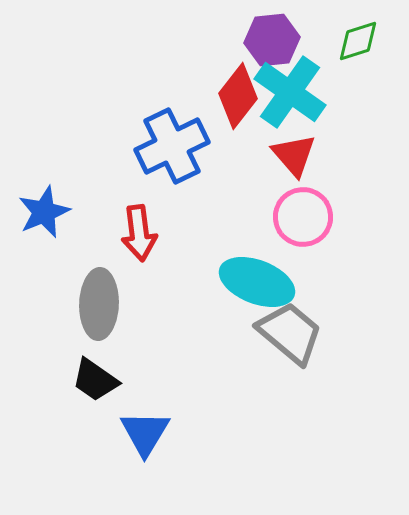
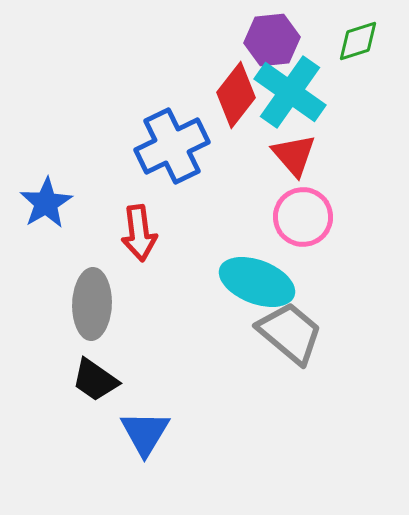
red diamond: moved 2 px left, 1 px up
blue star: moved 2 px right, 9 px up; rotated 8 degrees counterclockwise
gray ellipse: moved 7 px left
